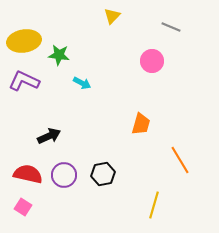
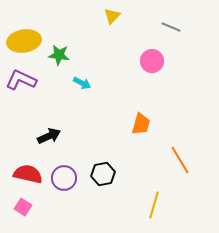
purple L-shape: moved 3 px left, 1 px up
purple circle: moved 3 px down
